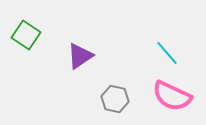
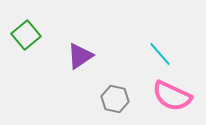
green square: rotated 16 degrees clockwise
cyan line: moved 7 px left, 1 px down
